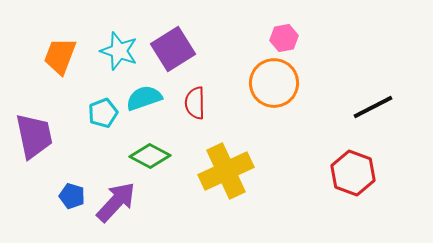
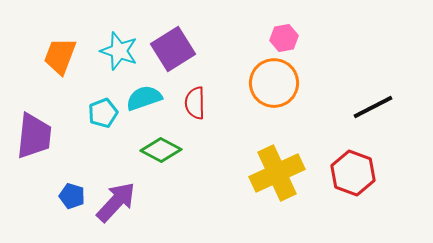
purple trapezoid: rotated 18 degrees clockwise
green diamond: moved 11 px right, 6 px up
yellow cross: moved 51 px right, 2 px down
